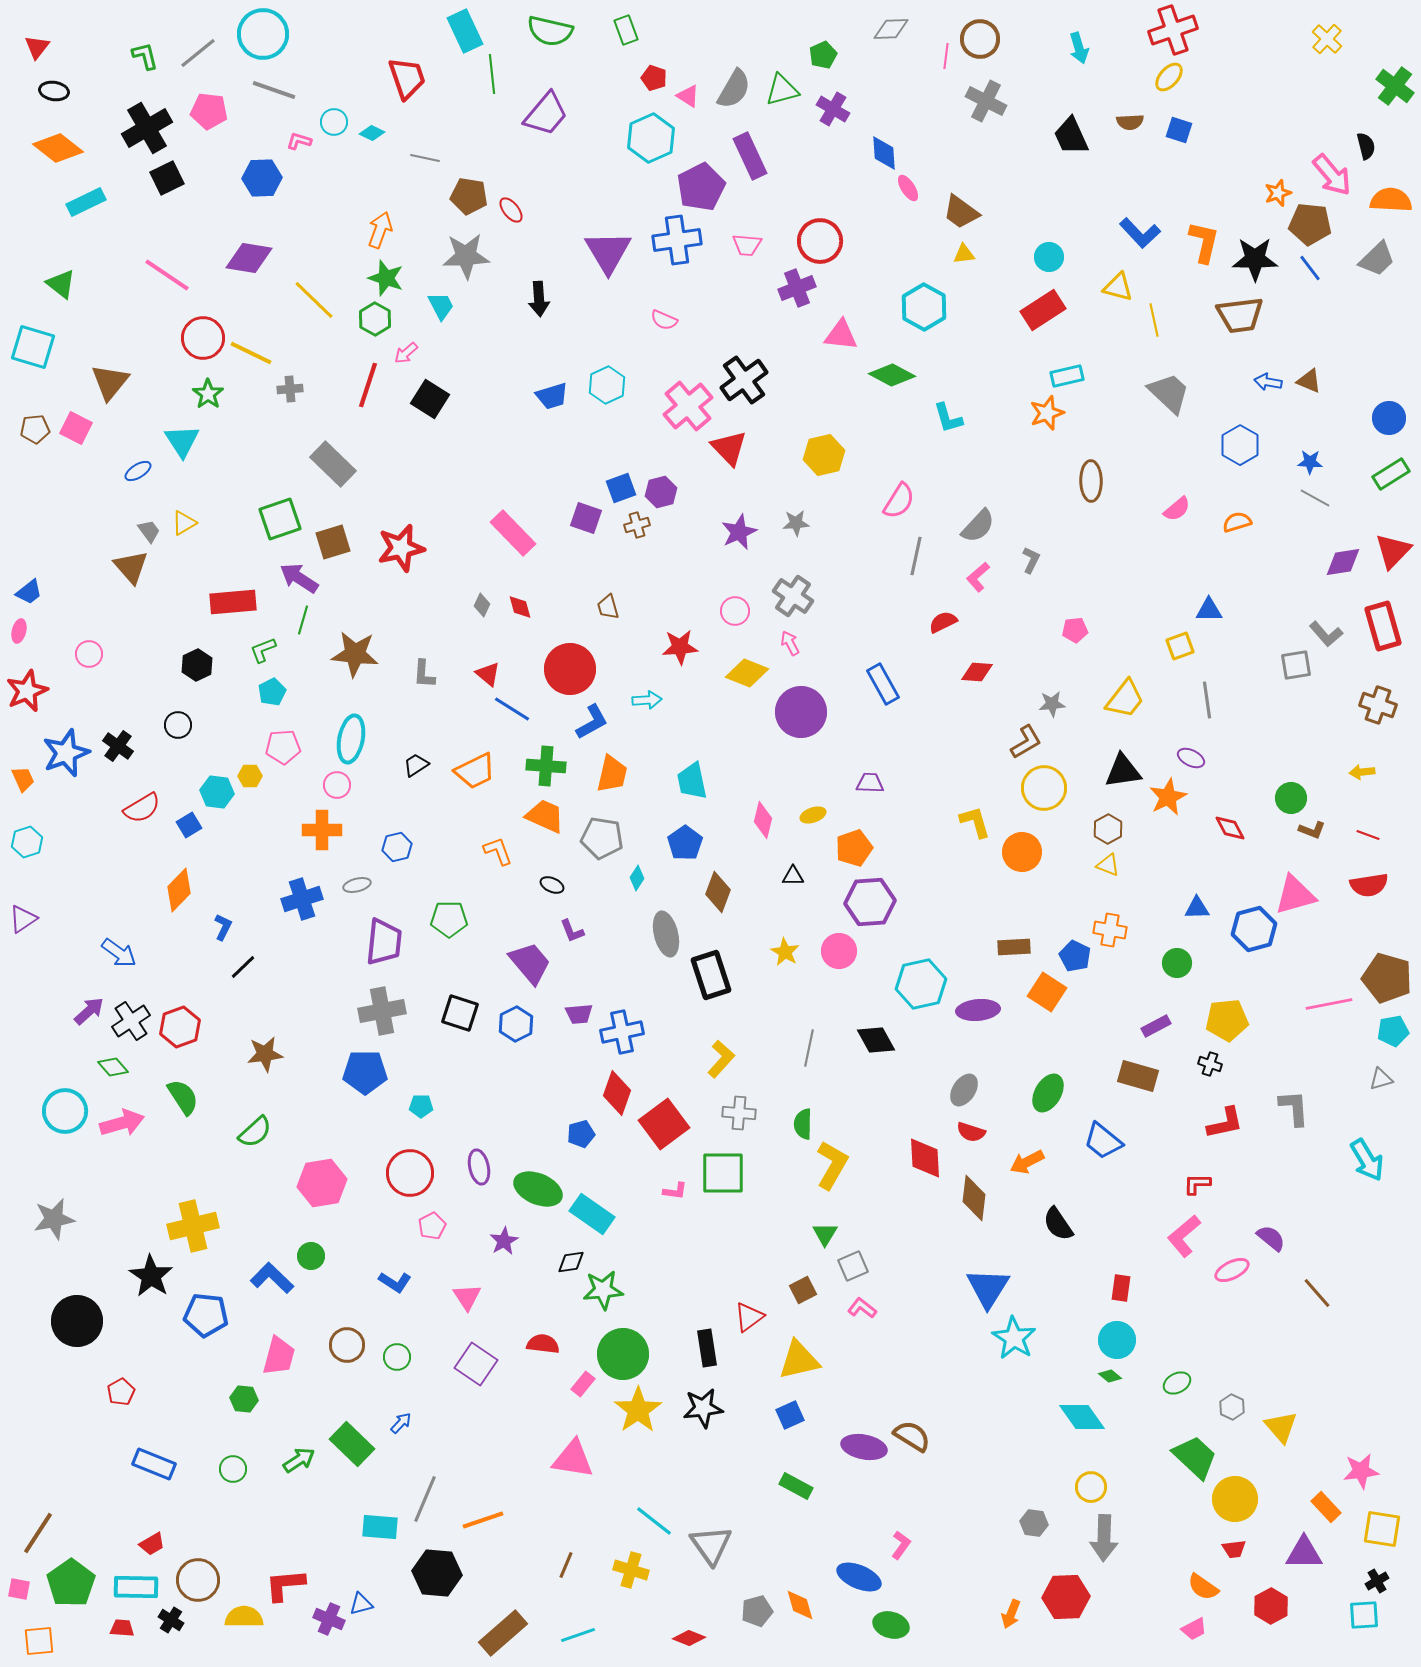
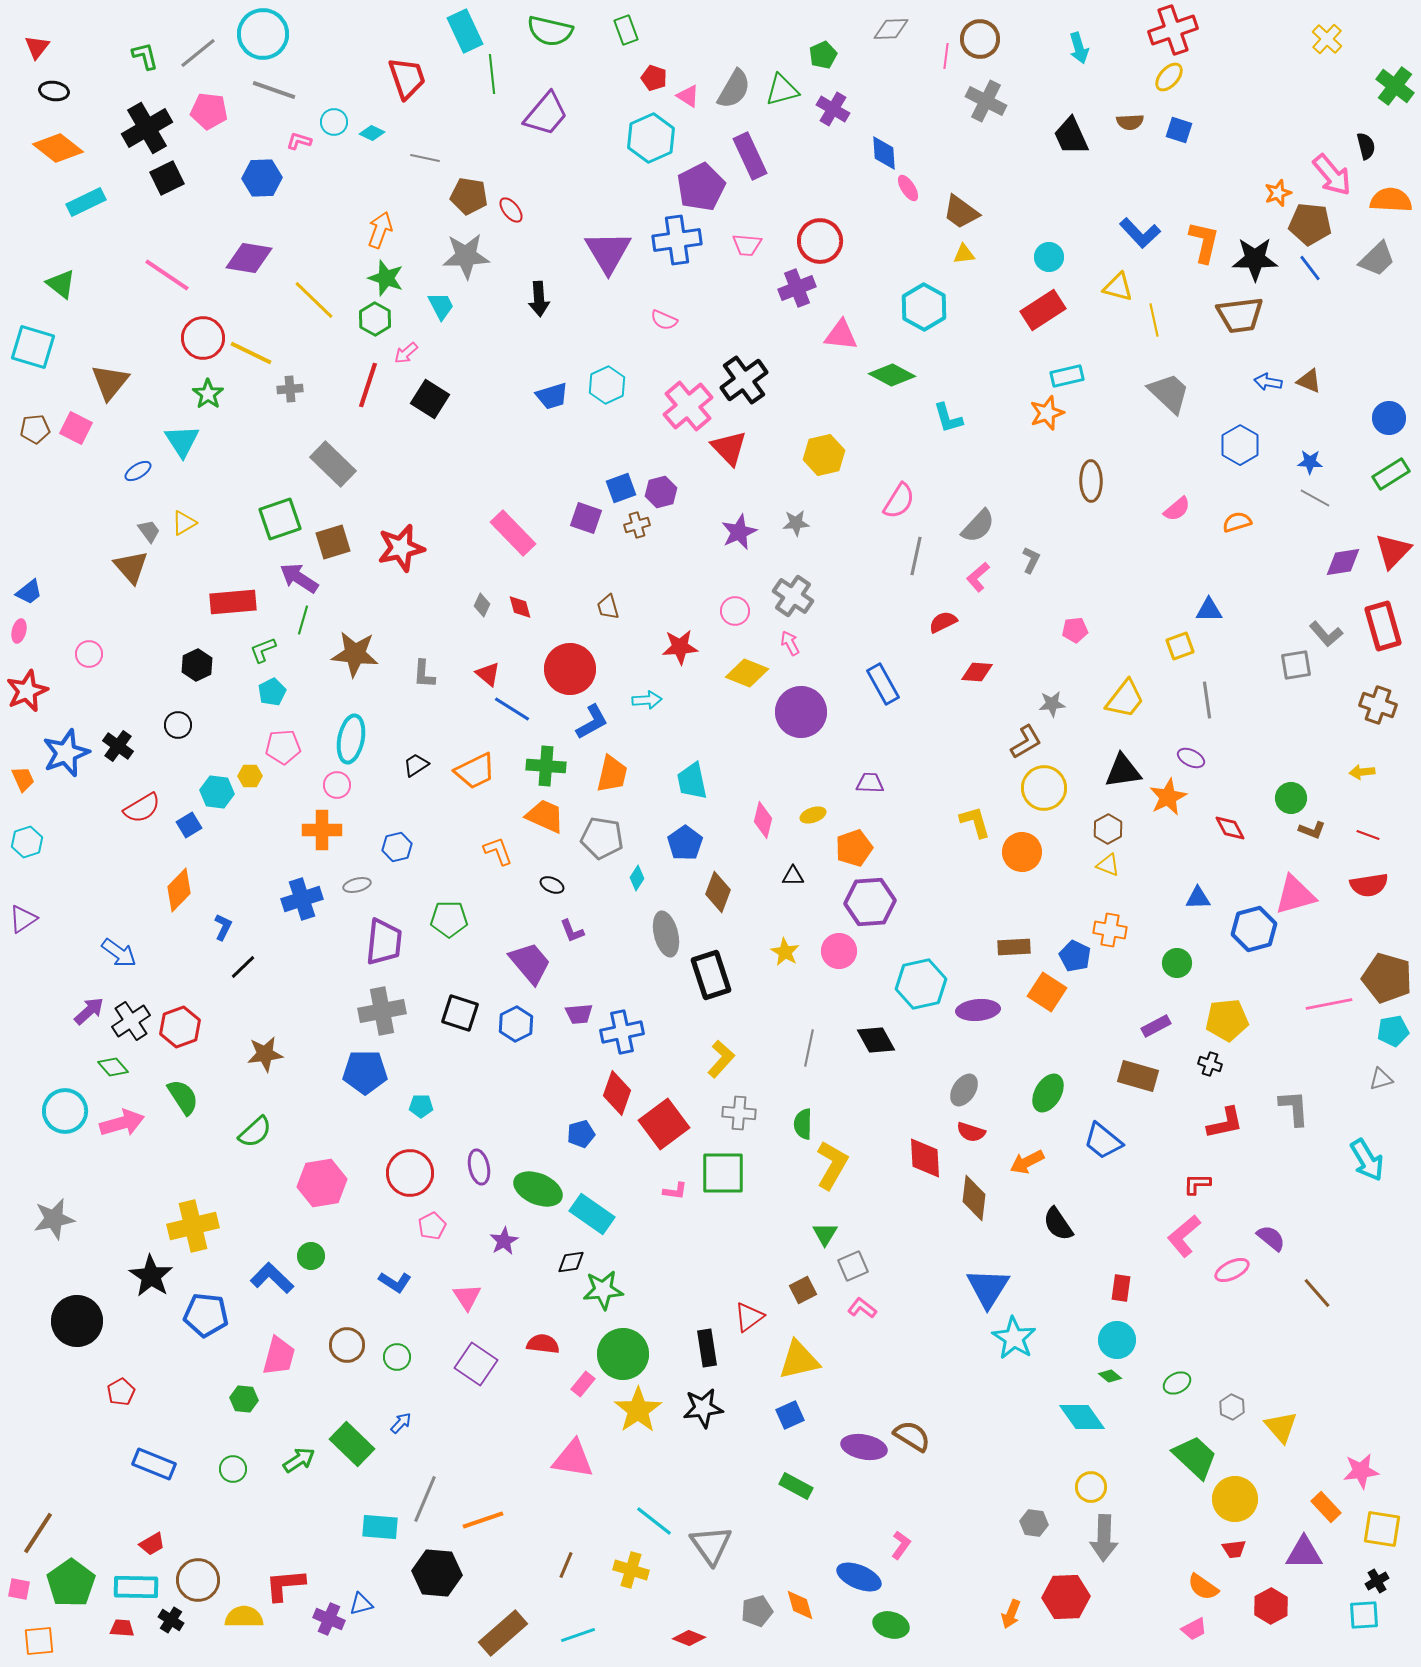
blue triangle at (1197, 908): moved 1 px right, 10 px up
